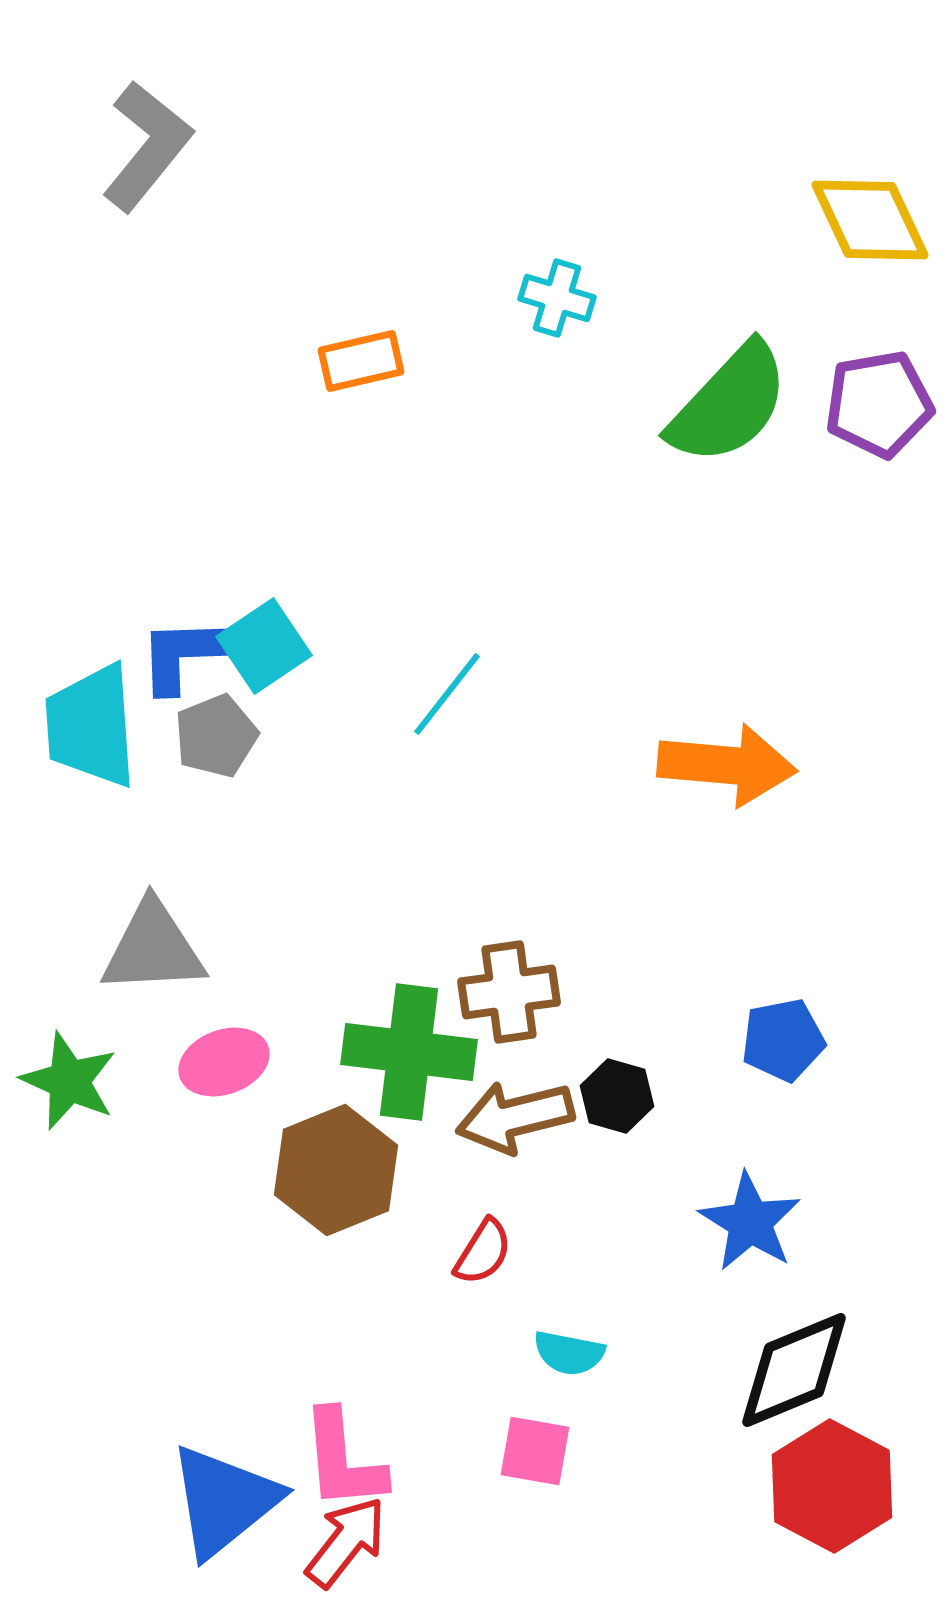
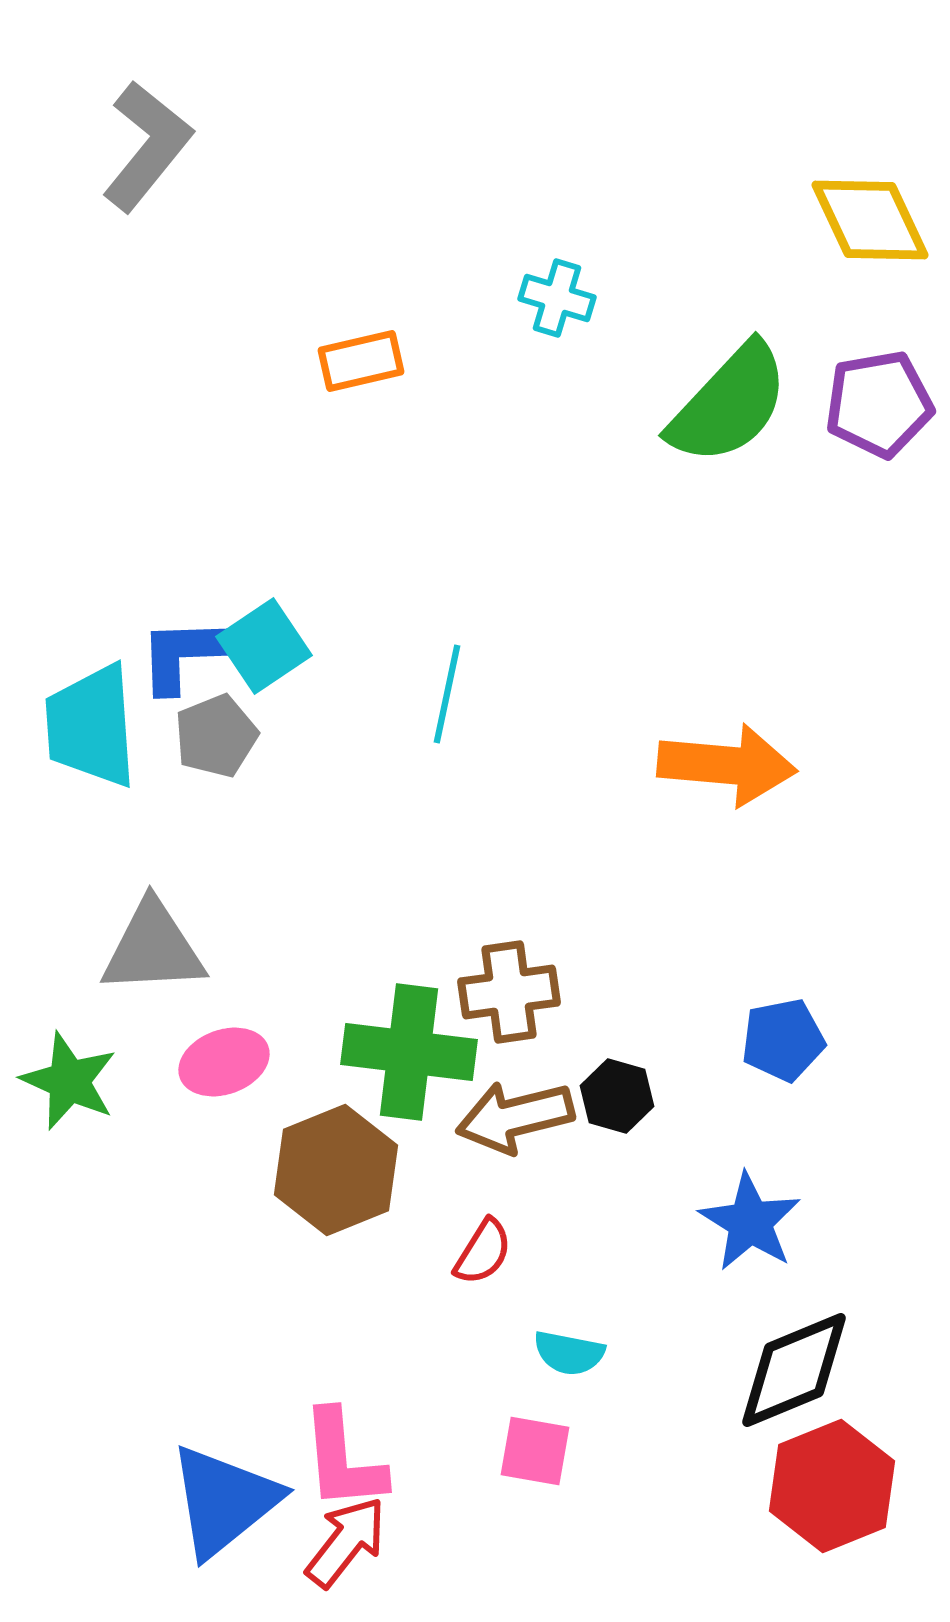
cyan line: rotated 26 degrees counterclockwise
red hexagon: rotated 10 degrees clockwise
